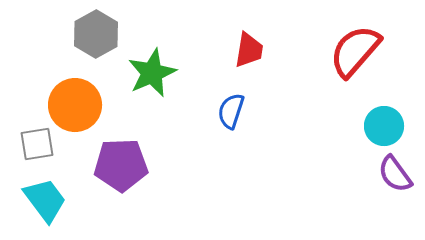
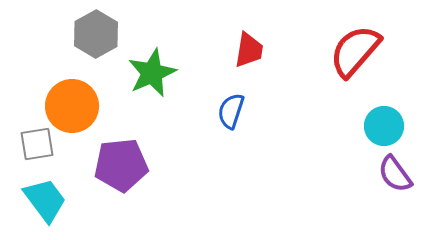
orange circle: moved 3 px left, 1 px down
purple pentagon: rotated 4 degrees counterclockwise
